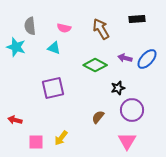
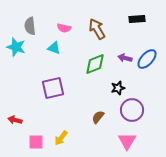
brown arrow: moved 4 px left
green diamond: moved 1 px up; rotated 50 degrees counterclockwise
